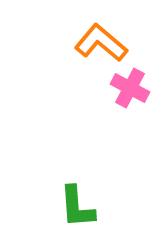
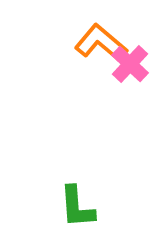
pink cross: moved 24 px up; rotated 15 degrees clockwise
